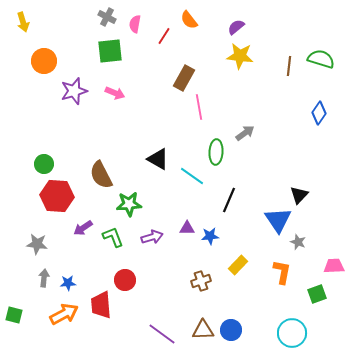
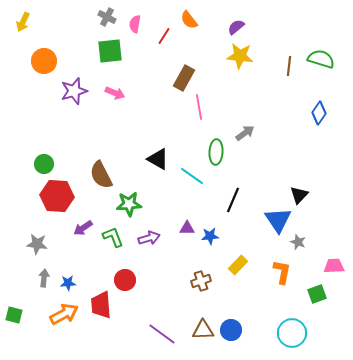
yellow arrow at (23, 22): rotated 42 degrees clockwise
black line at (229, 200): moved 4 px right
purple arrow at (152, 237): moved 3 px left, 1 px down
